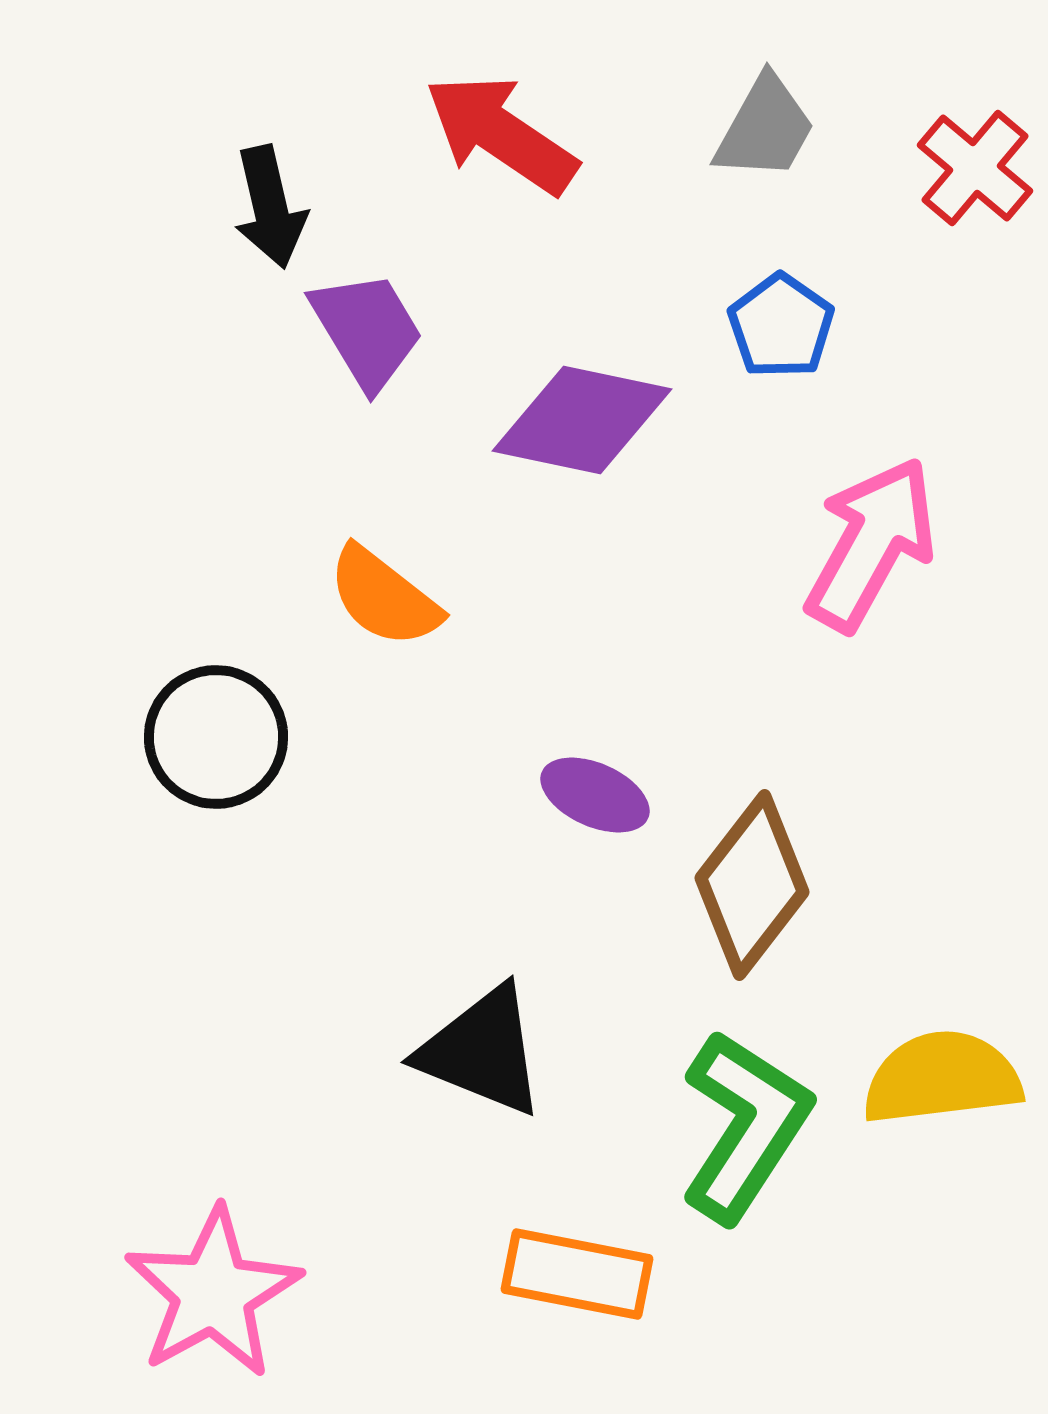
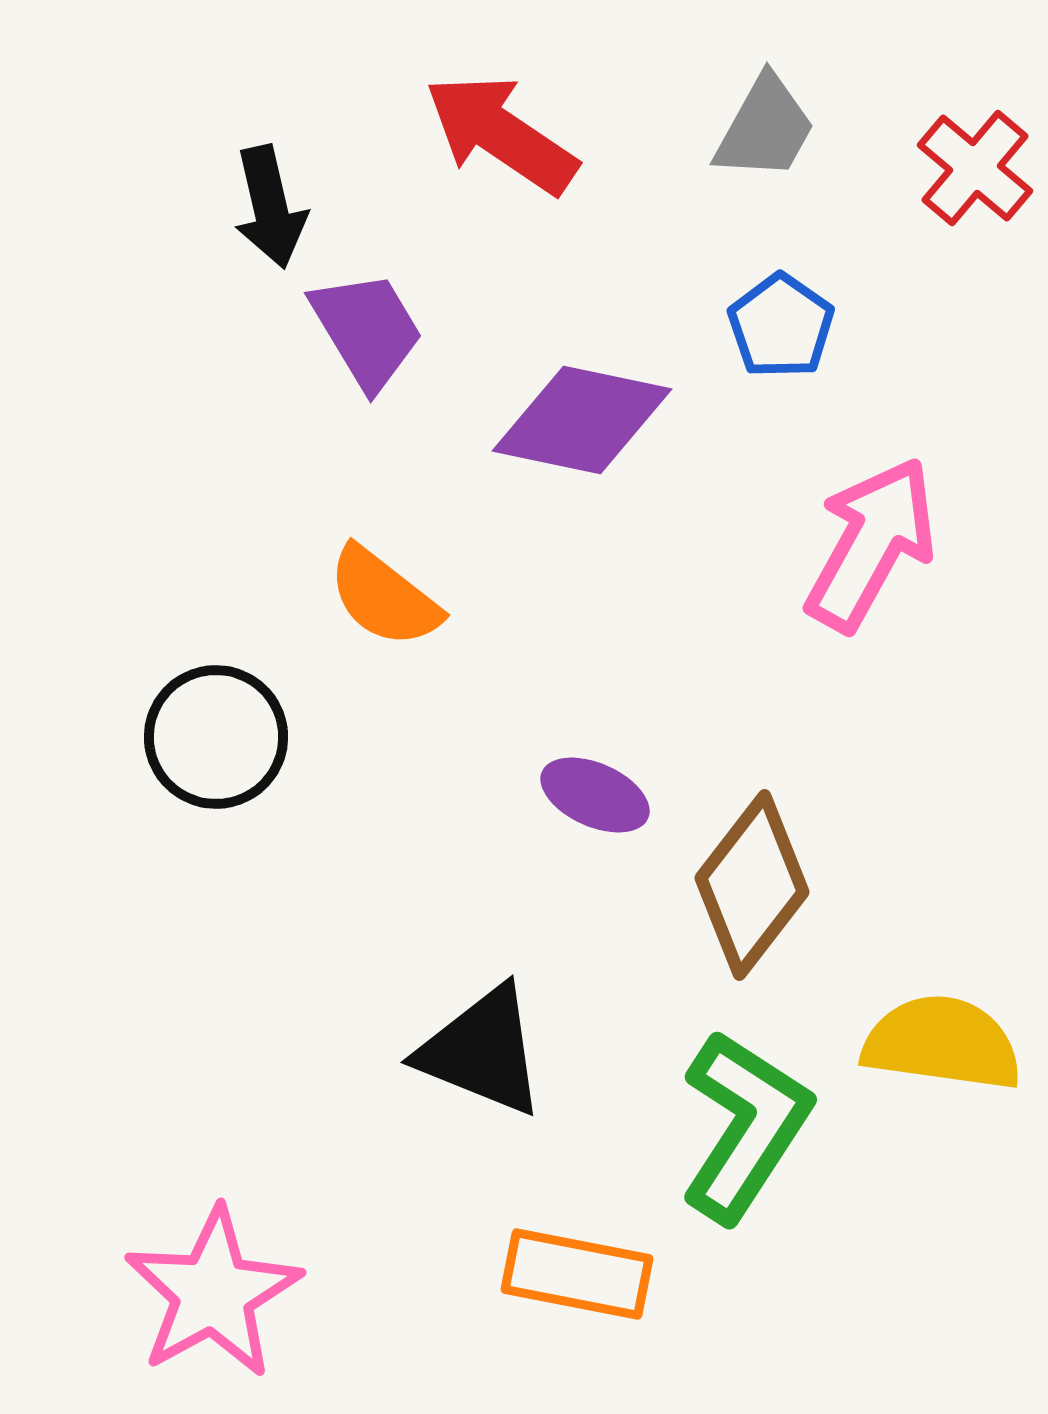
yellow semicircle: moved 35 px up; rotated 15 degrees clockwise
